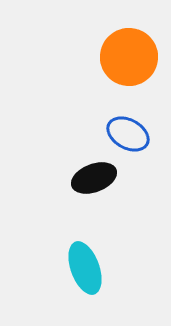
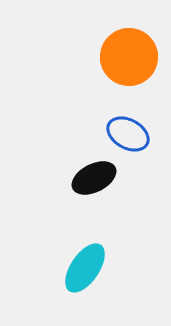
black ellipse: rotated 6 degrees counterclockwise
cyan ellipse: rotated 54 degrees clockwise
